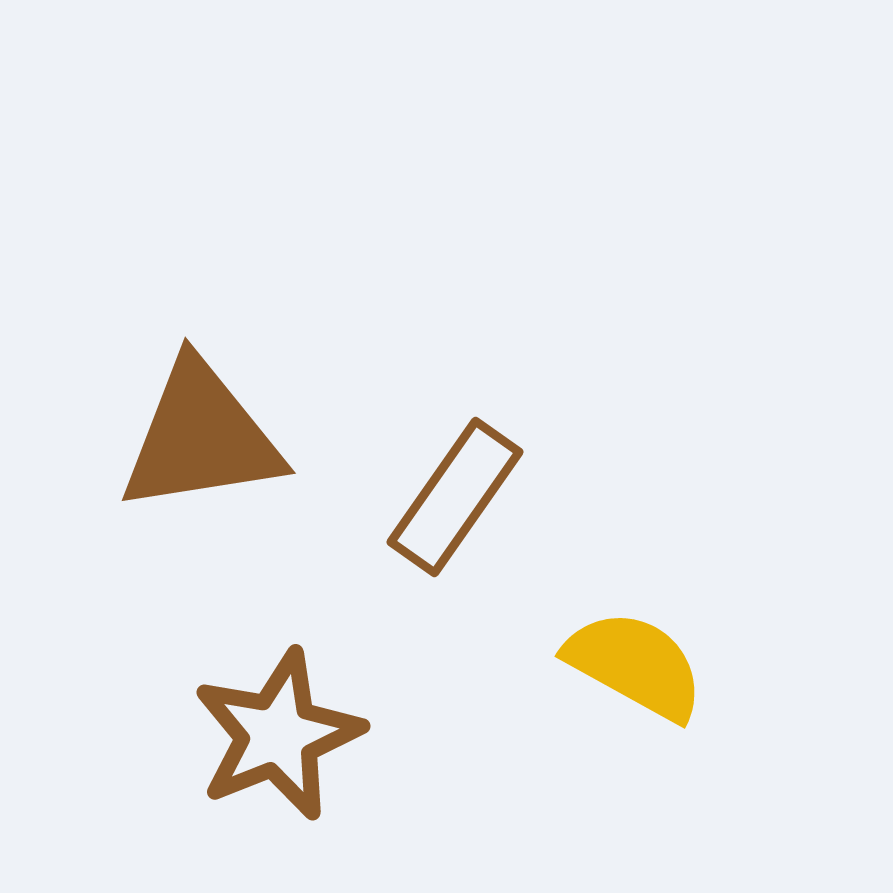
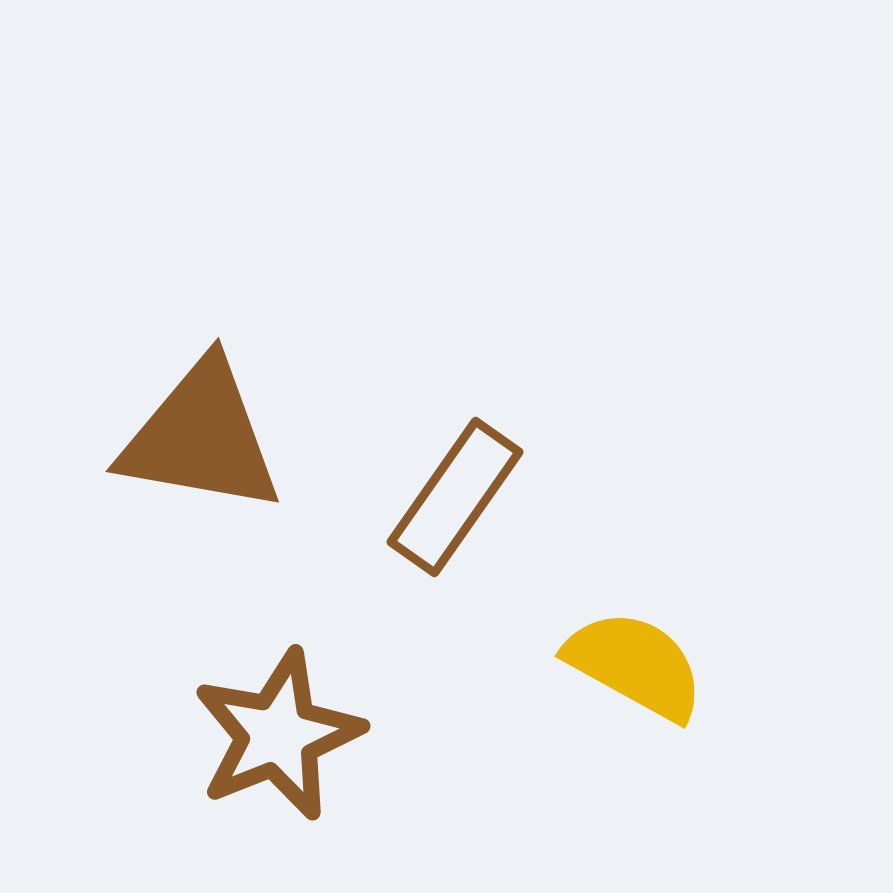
brown triangle: rotated 19 degrees clockwise
